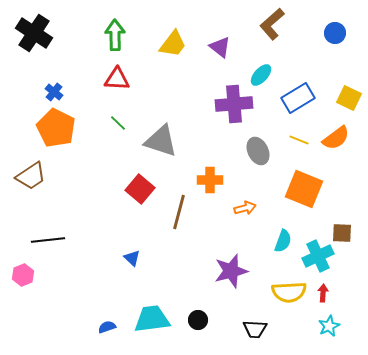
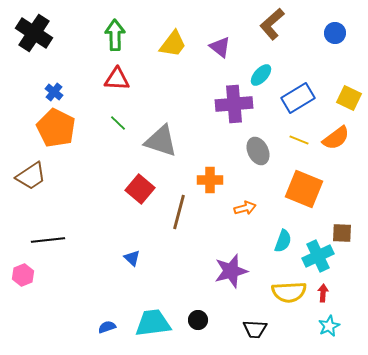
cyan trapezoid: moved 1 px right, 4 px down
